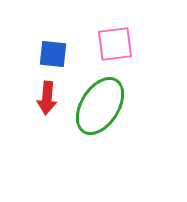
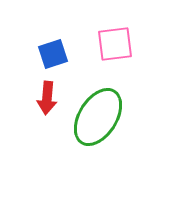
blue square: rotated 24 degrees counterclockwise
green ellipse: moved 2 px left, 11 px down
